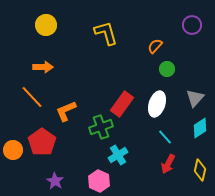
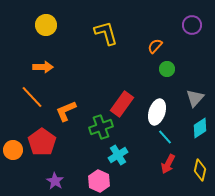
white ellipse: moved 8 px down
